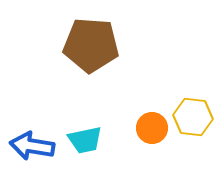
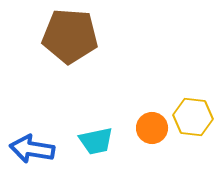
brown pentagon: moved 21 px left, 9 px up
cyan trapezoid: moved 11 px right, 1 px down
blue arrow: moved 3 px down
